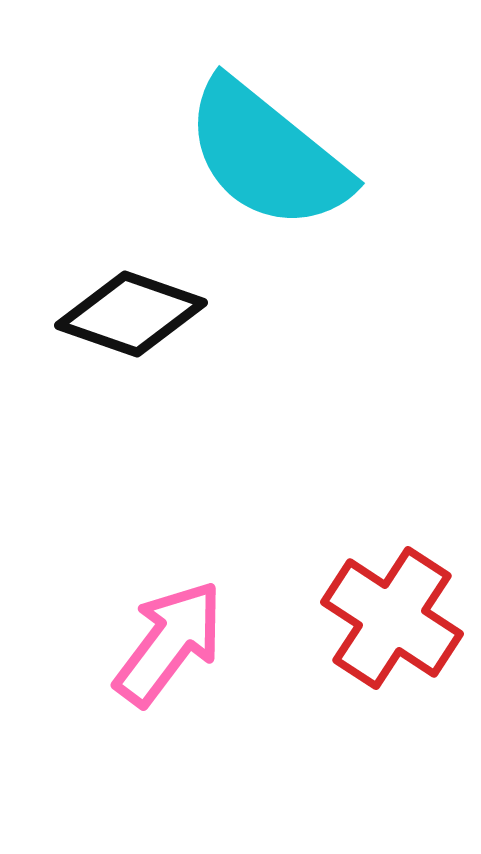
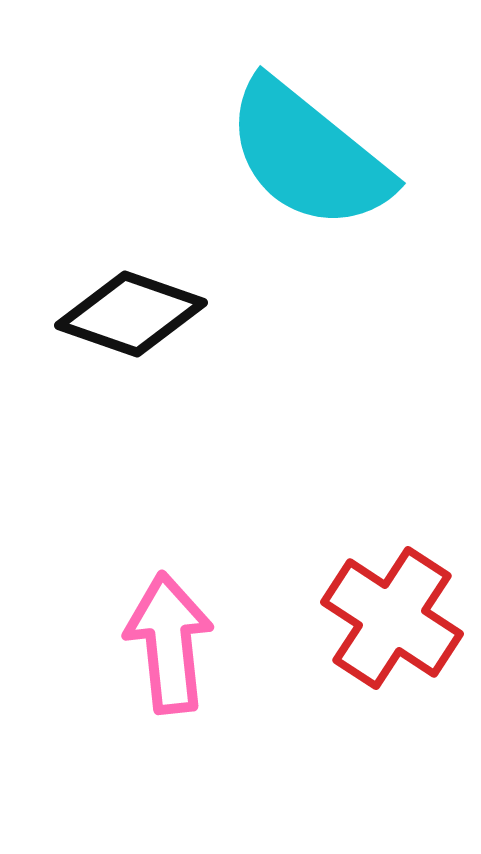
cyan semicircle: moved 41 px right
pink arrow: rotated 43 degrees counterclockwise
